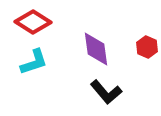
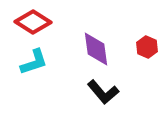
black L-shape: moved 3 px left
